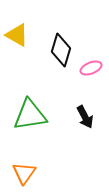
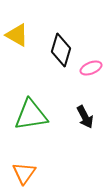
green triangle: moved 1 px right
